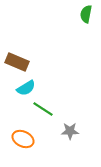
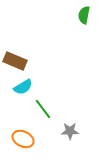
green semicircle: moved 2 px left, 1 px down
brown rectangle: moved 2 px left, 1 px up
cyan semicircle: moved 3 px left, 1 px up
green line: rotated 20 degrees clockwise
